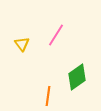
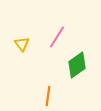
pink line: moved 1 px right, 2 px down
green diamond: moved 12 px up
